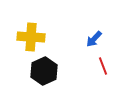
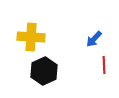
red line: moved 1 px right, 1 px up; rotated 18 degrees clockwise
